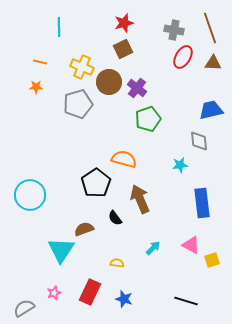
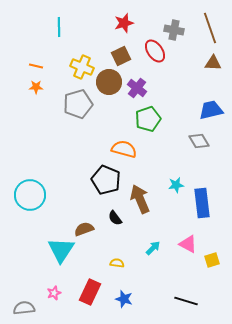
brown square: moved 2 px left, 7 px down
red ellipse: moved 28 px left, 6 px up; rotated 65 degrees counterclockwise
orange line: moved 4 px left, 4 px down
gray diamond: rotated 25 degrees counterclockwise
orange semicircle: moved 10 px up
cyan star: moved 4 px left, 20 px down
black pentagon: moved 10 px right, 3 px up; rotated 16 degrees counterclockwise
pink triangle: moved 3 px left, 1 px up
gray semicircle: rotated 25 degrees clockwise
